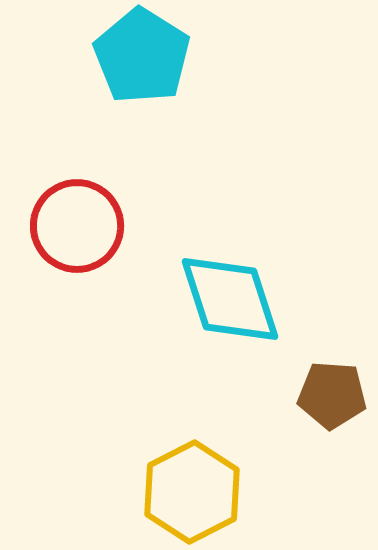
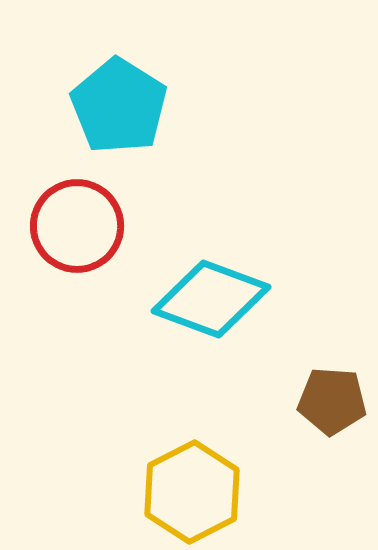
cyan pentagon: moved 23 px left, 50 px down
cyan diamond: moved 19 px left; rotated 52 degrees counterclockwise
brown pentagon: moved 6 px down
